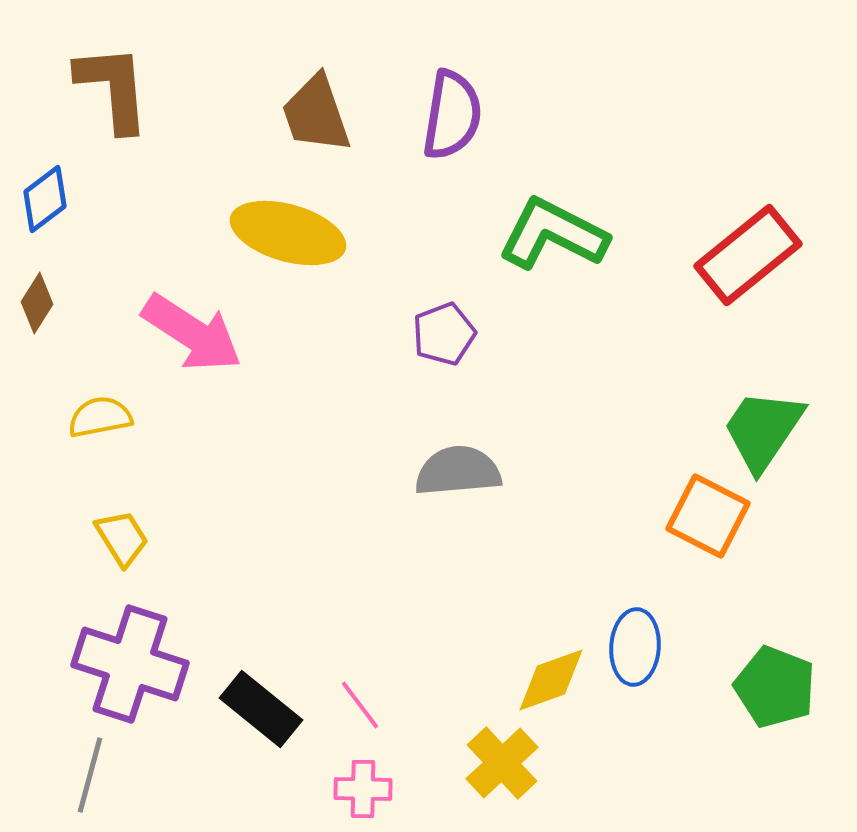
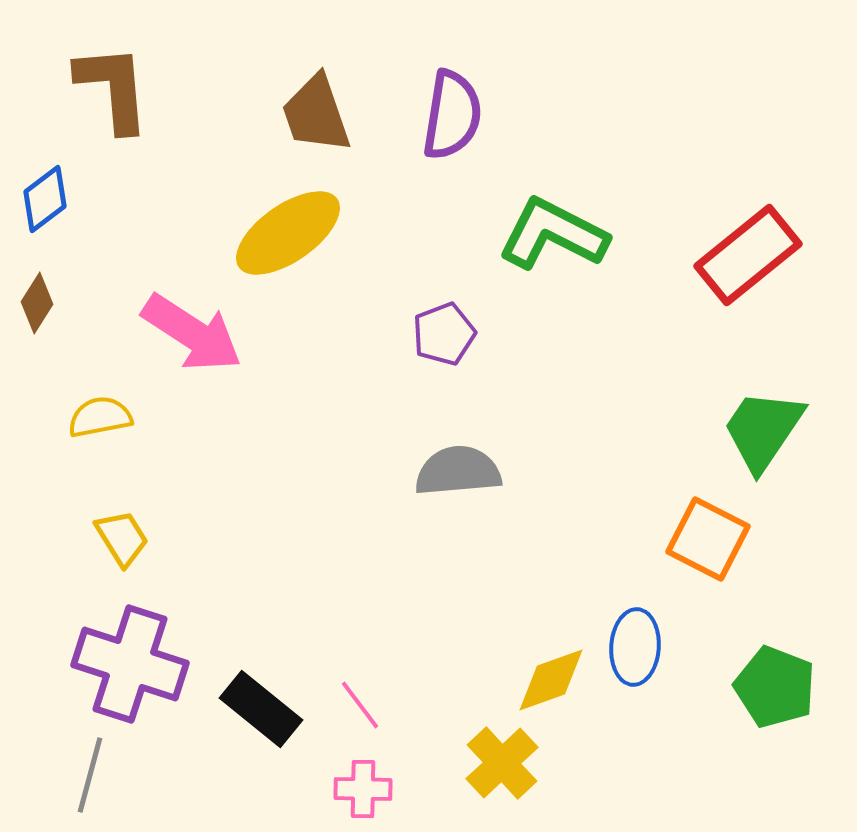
yellow ellipse: rotated 51 degrees counterclockwise
orange square: moved 23 px down
